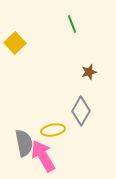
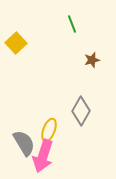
yellow square: moved 1 px right
brown star: moved 3 px right, 12 px up
yellow ellipse: moved 4 px left; rotated 60 degrees counterclockwise
gray semicircle: rotated 20 degrees counterclockwise
pink arrow: rotated 132 degrees counterclockwise
